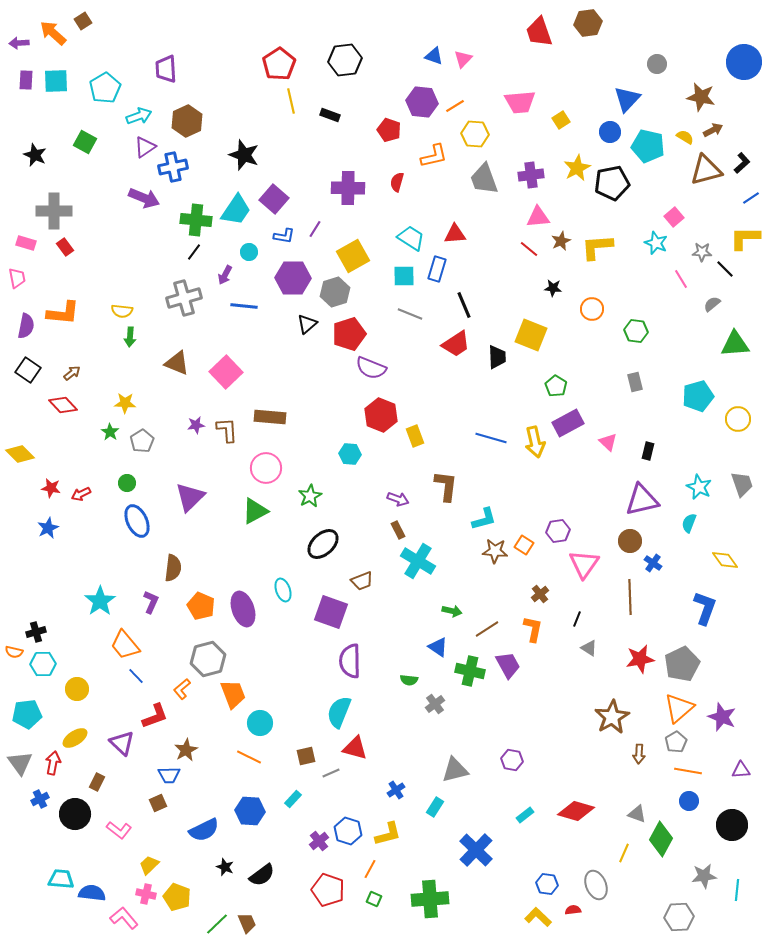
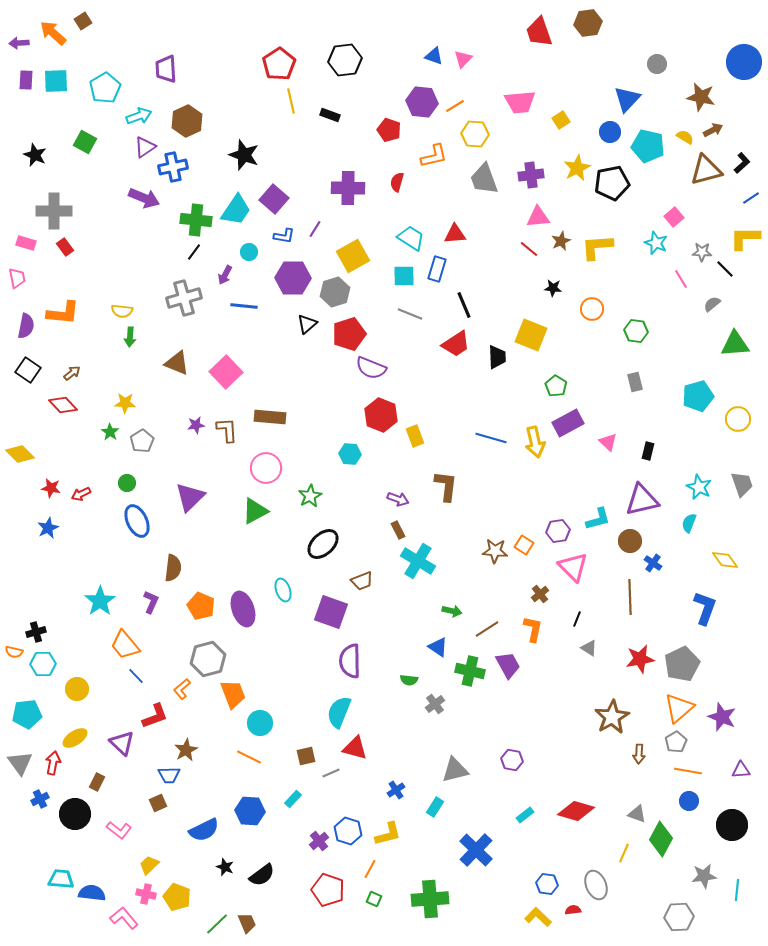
cyan L-shape at (484, 519): moved 114 px right
pink triangle at (584, 564): moved 11 px left, 3 px down; rotated 20 degrees counterclockwise
